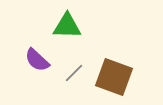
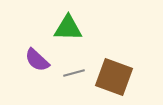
green triangle: moved 1 px right, 2 px down
gray line: rotated 30 degrees clockwise
